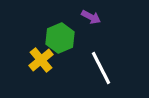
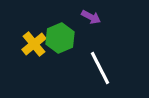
yellow cross: moved 7 px left, 16 px up
white line: moved 1 px left
